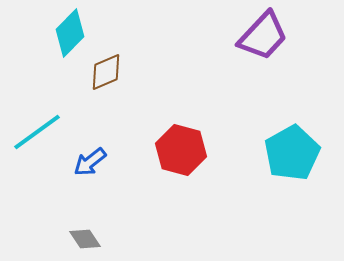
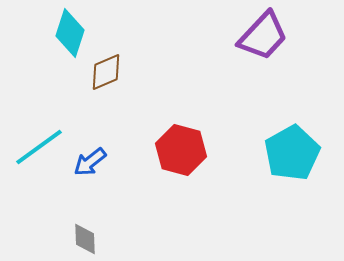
cyan diamond: rotated 27 degrees counterclockwise
cyan line: moved 2 px right, 15 px down
gray diamond: rotated 32 degrees clockwise
